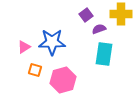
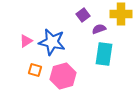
purple square: moved 3 px left
blue star: rotated 12 degrees clockwise
pink triangle: moved 2 px right, 6 px up
pink hexagon: moved 4 px up
